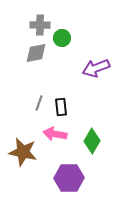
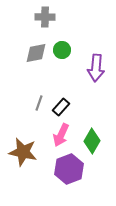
gray cross: moved 5 px right, 8 px up
green circle: moved 12 px down
purple arrow: rotated 64 degrees counterclockwise
black rectangle: rotated 48 degrees clockwise
pink arrow: moved 6 px right, 1 px down; rotated 75 degrees counterclockwise
purple hexagon: moved 9 px up; rotated 20 degrees counterclockwise
